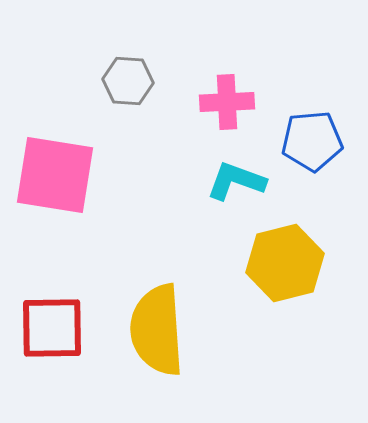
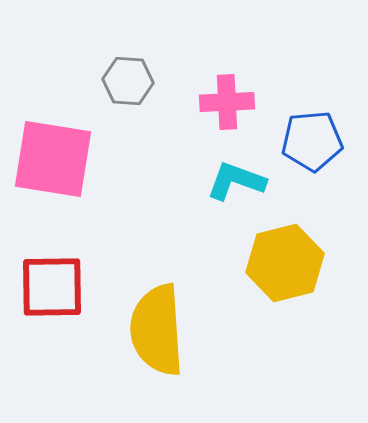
pink square: moved 2 px left, 16 px up
red square: moved 41 px up
